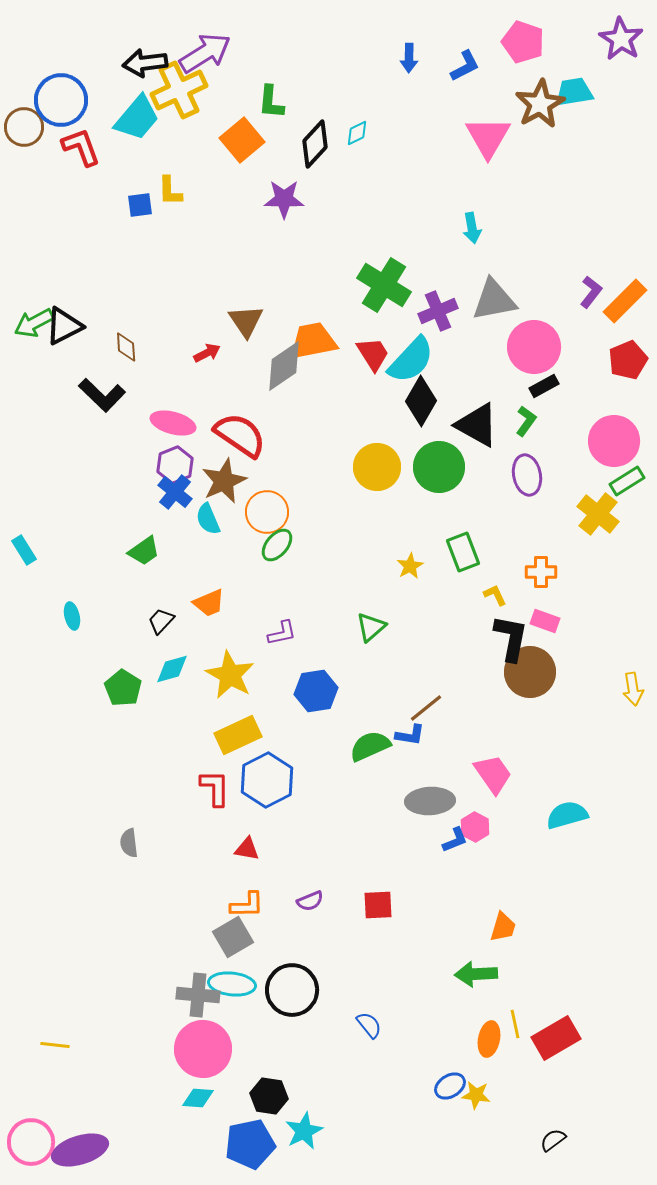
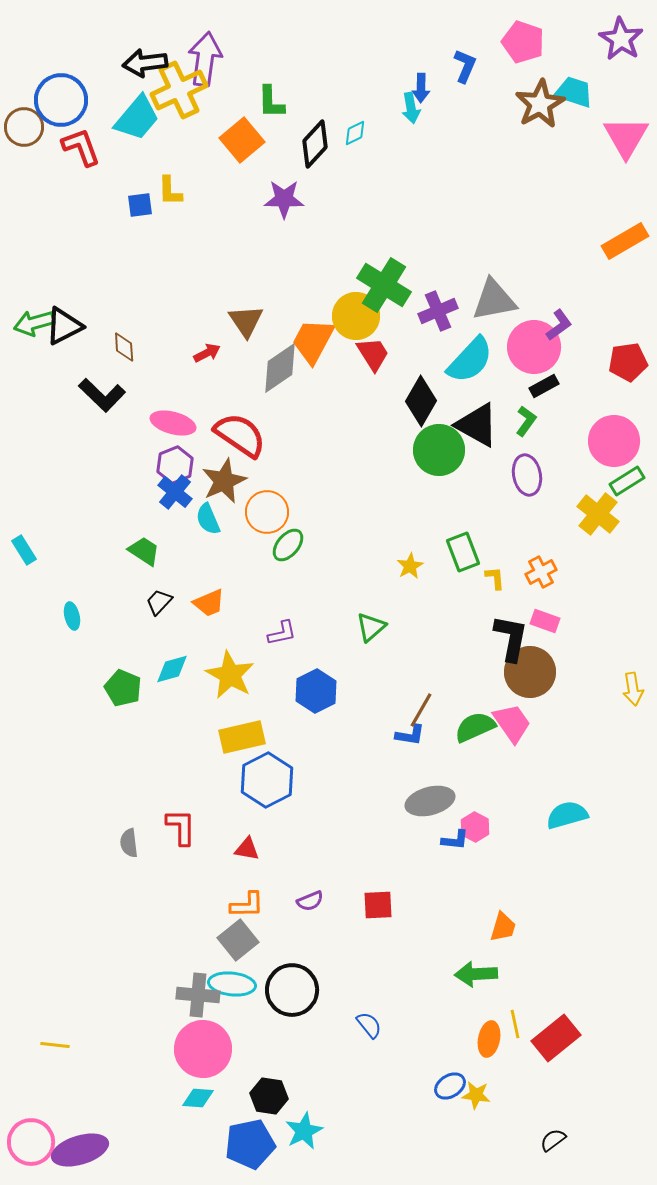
purple arrow at (205, 53): moved 6 px down; rotated 50 degrees counterclockwise
blue arrow at (409, 58): moved 12 px right, 30 px down
blue L-shape at (465, 66): rotated 40 degrees counterclockwise
cyan trapezoid at (574, 92): rotated 27 degrees clockwise
green L-shape at (271, 102): rotated 6 degrees counterclockwise
cyan diamond at (357, 133): moved 2 px left
pink triangle at (488, 137): moved 138 px right
cyan arrow at (472, 228): moved 61 px left, 120 px up
purple L-shape at (591, 292): moved 32 px left, 33 px down; rotated 16 degrees clockwise
orange rectangle at (625, 301): moved 60 px up; rotated 15 degrees clockwise
green arrow at (34, 323): rotated 12 degrees clockwise
orange trapezoid at (313, 341): rotated 51 degrees counterclockwise
brown diamond at (126, 347): moved 2 px left
cyan semicircle at (411, 360): moved 59 px right
red pentagon at (628, 360): moved 2 px down; rotated 15 degrees clockwise
gray diamond at (284, 366): moved 4 px left, 2 px down
yellow circle at (377, 467): moved 21 px left, 151 px up
green circle at (439, 467): moved 17 px up
green ellipse at (277, 545): moved 11 px right
green trapezoid at (144, 551): rotated 112 degrees counterclockwise
orange cross at (541, 572): rotated 28 degrees counterclockwise
yellow L-shape at (495, 595): moved 17 px up; rotated 20 degrees clockwise
black trapezoid at (161, 621): moved 2 px left, 19 px up
green pentagon at (123, 688): rotated 9 degrees counterclockwise
blue hexagon at (316, 691): rotated 18 degrees counterclockwise
brown line at (426, 708): moved 5 px left, 2 px down; rotated 21 degrees counterclockwise
yellow rectangle at (238, 735): moved 4 px right, 2 px down; rotated 12 degrees clockwise
green semicircle at (370, 746): moved 105 px right, 19 px up
pink trapezoid at (493, 774): moved 19 px right, 51 px up
red L-shape at (215, 788): moved 34 px left, 39 px down
gray ellipse at (430, 801): rotated 12 degrees counterclockwise
blue L-shape at (455, 840): rotated 28 degrees clockwise
gray square at (233, 937): moved 5 px right, 3 px down; rotated 9 degrees counterclockwise
red rectangle at (556, 1038): rotated 9 degrees counterclockwise
